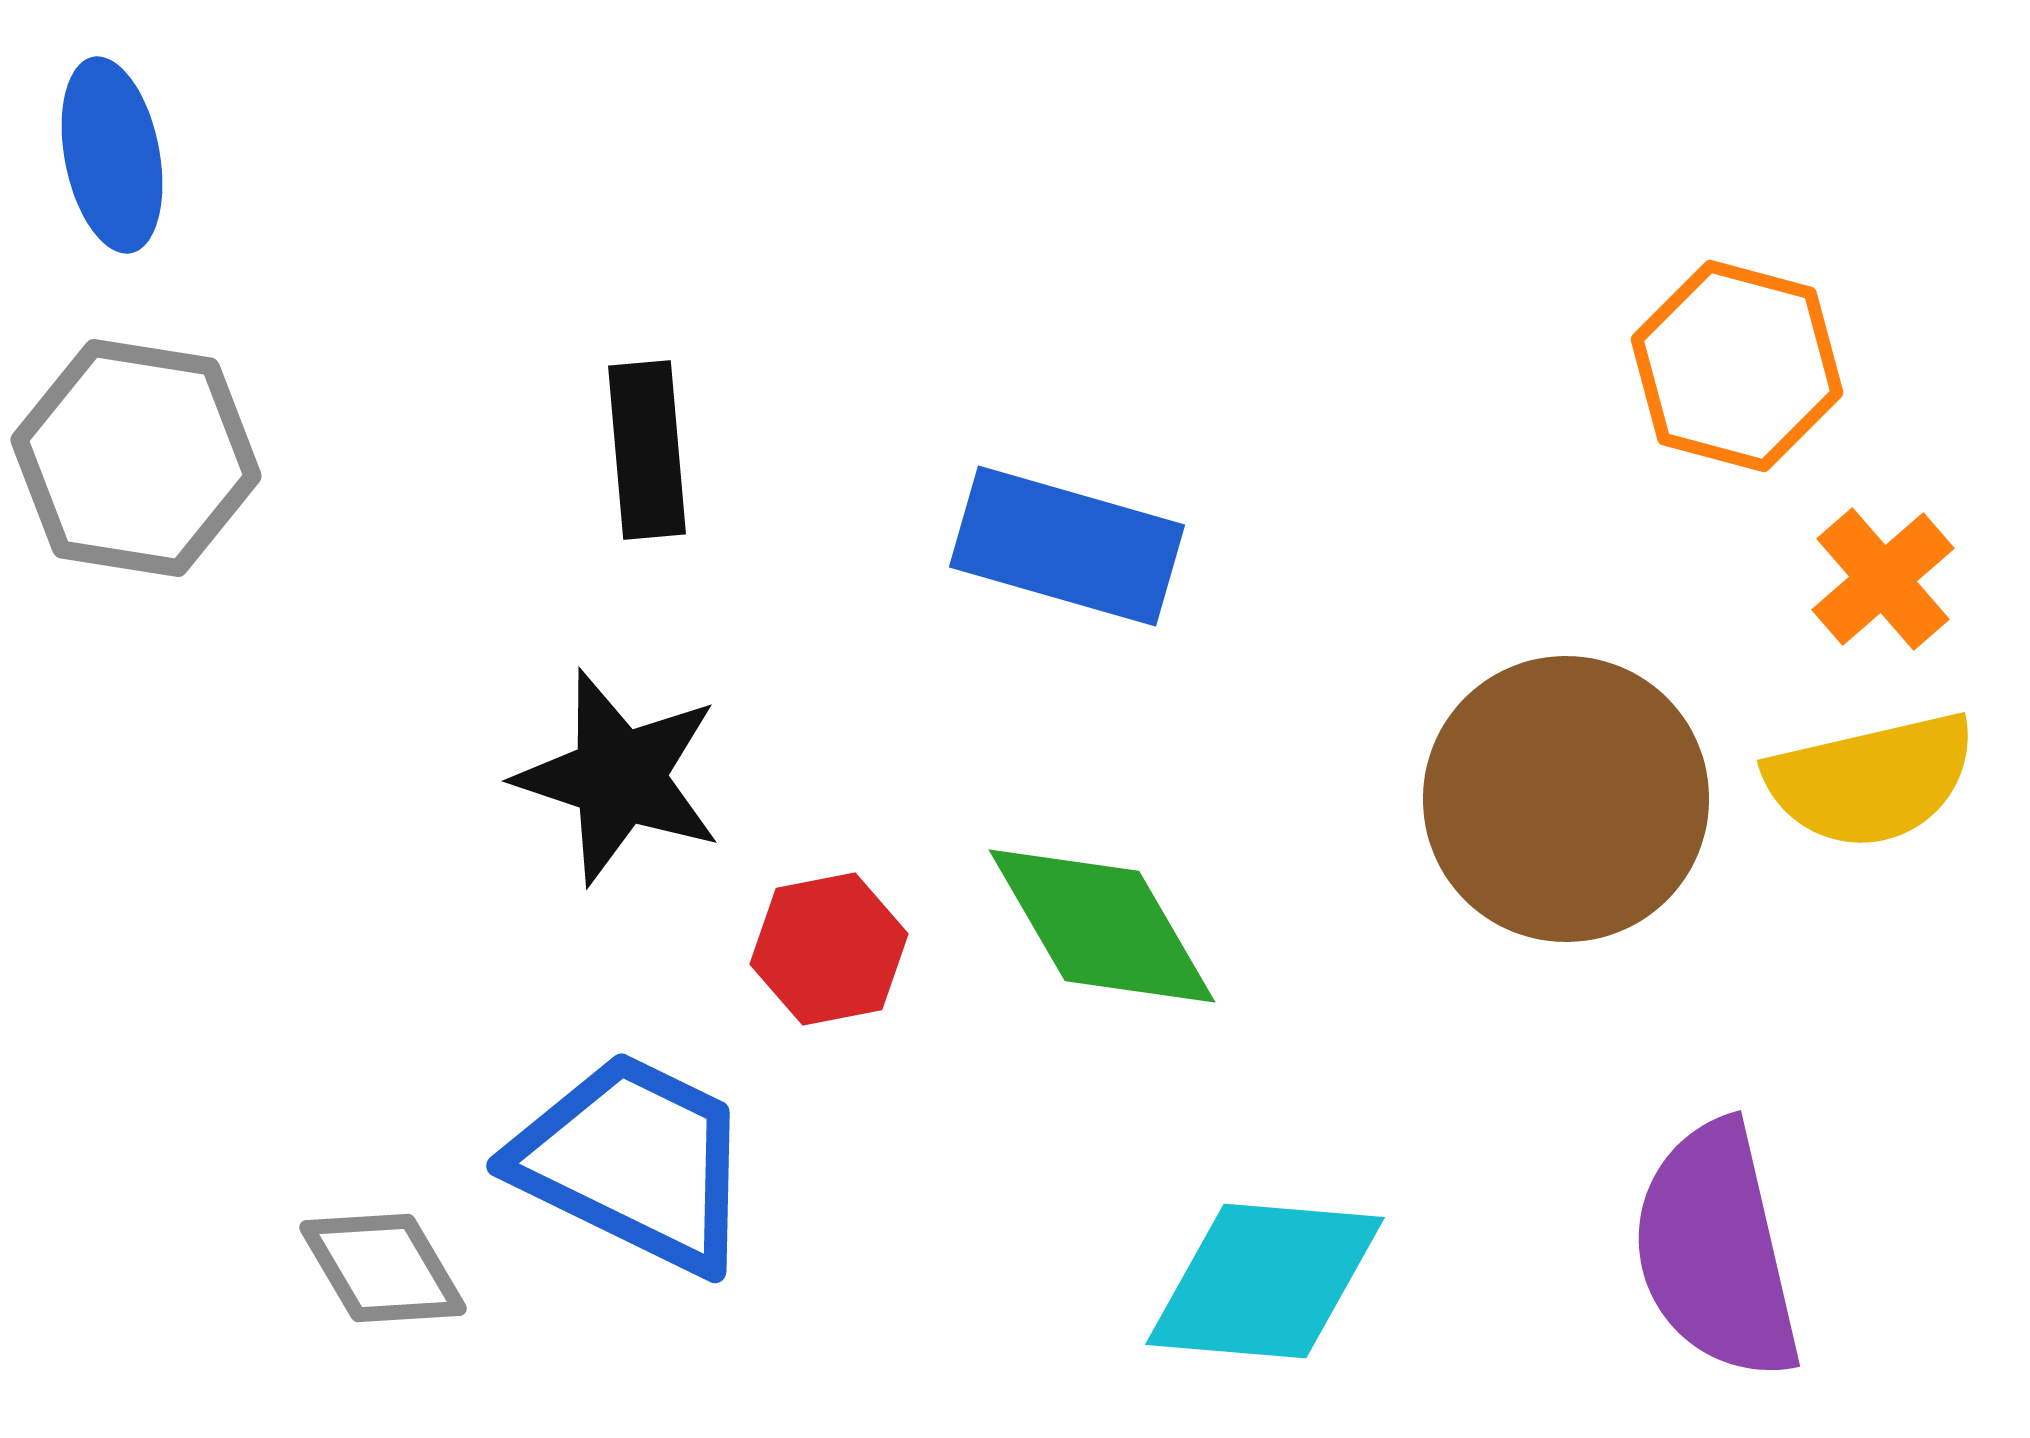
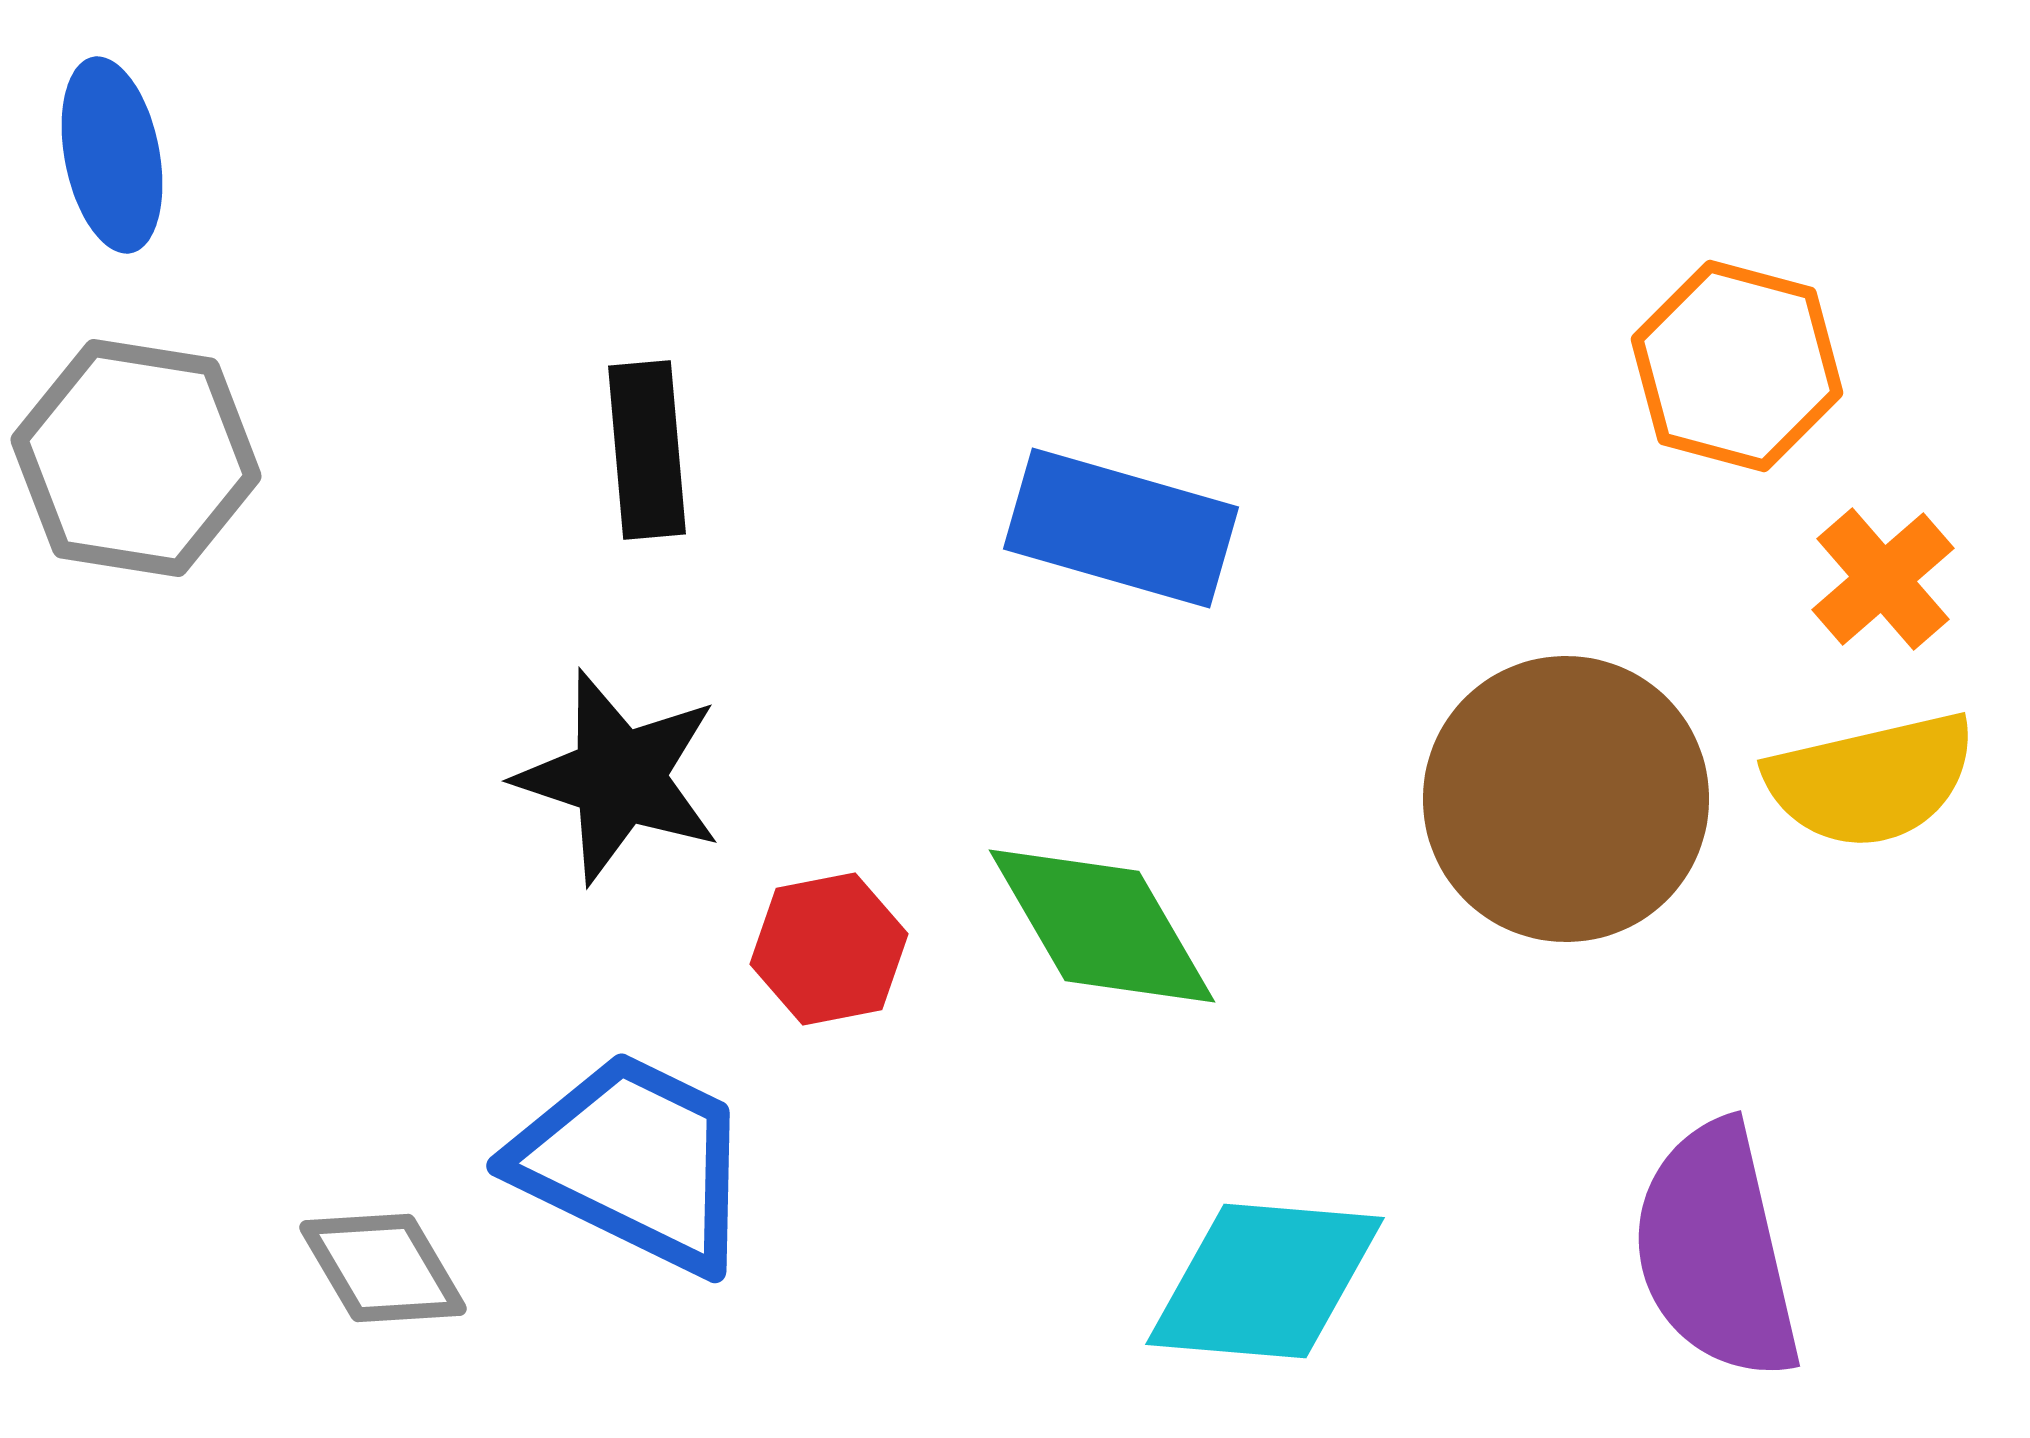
blue rectangle: moved 54 px right, 18 px up
